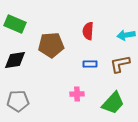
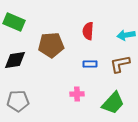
green rectangle: moved 1 px left, 2 px up
